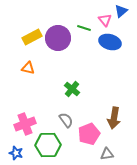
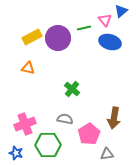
green line: rotated 32 degrees counterclockwise
gray semicircle: moved 1 px left, 1 px up; rotated 42 degrees counterclockwise
pink pentagon: rotated 10 degrees counterclockwise
